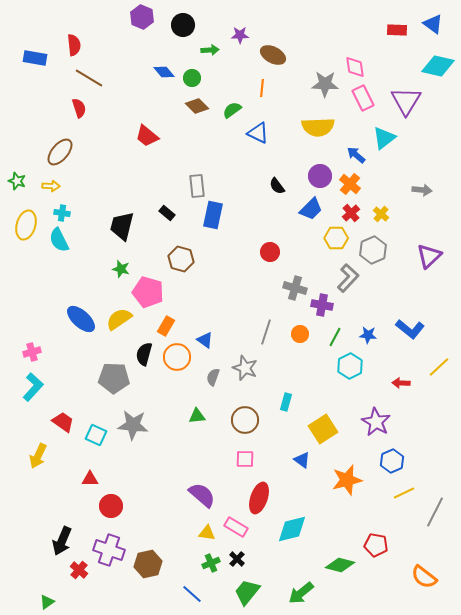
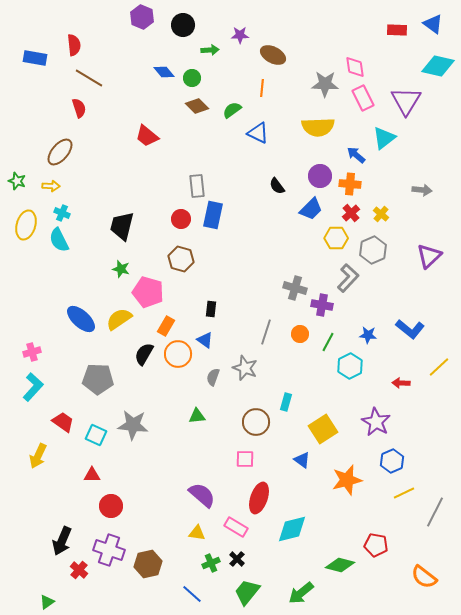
orange cross at (350, 184): rotated 35 degrees counterclockwise
cyan cross at (62, 213): rotated 14 degrees clockwise
black rectangle at (167, 213): moved 44 px right, 96 px down; rotated 56 degrees clockwise
red circle at (270, 252): moved 89 px left, 33 px up
green line at (335, 337): moved 7 px left, 5 px down
black semicircle at (144, 354): rotated 15 degrees clockwise
orange circle at (177, 357): moved 1 px right, 3 px up
gray pentagon at (114, 378): moved 16 px left, 1 px down
brown circle at (245, 420): moved 11 px right, 2 px down
red triangle at (90, 479): moved 2 px right, 4 px up
yellow triangle at (207, 533): moved 10 px left
